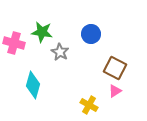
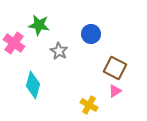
green star: moved 3 px left, 7 px up
pink cross: rotated 20 degrees clockwise
gray star: moved 1 px left, 1 px up
